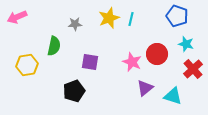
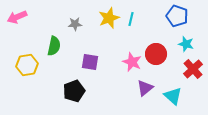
red circle: moved 1 px left
cyan triangle: rotated 24 degrees clockwise
